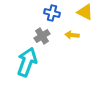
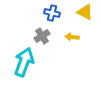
yellow arrow: moved 2 px down
cyan arrow: moved 3 px left
